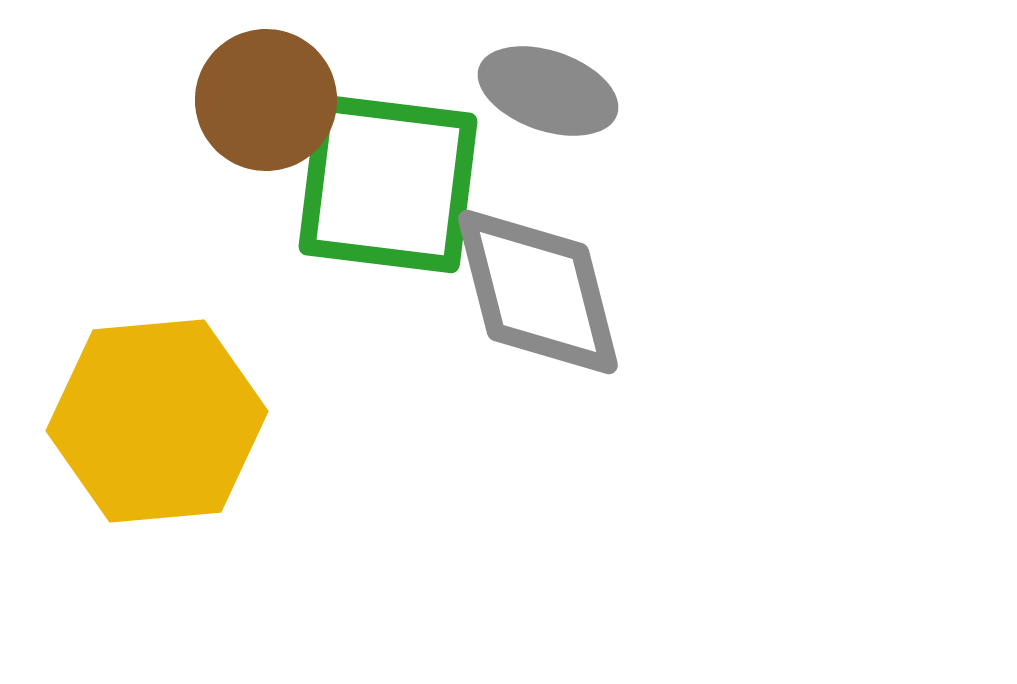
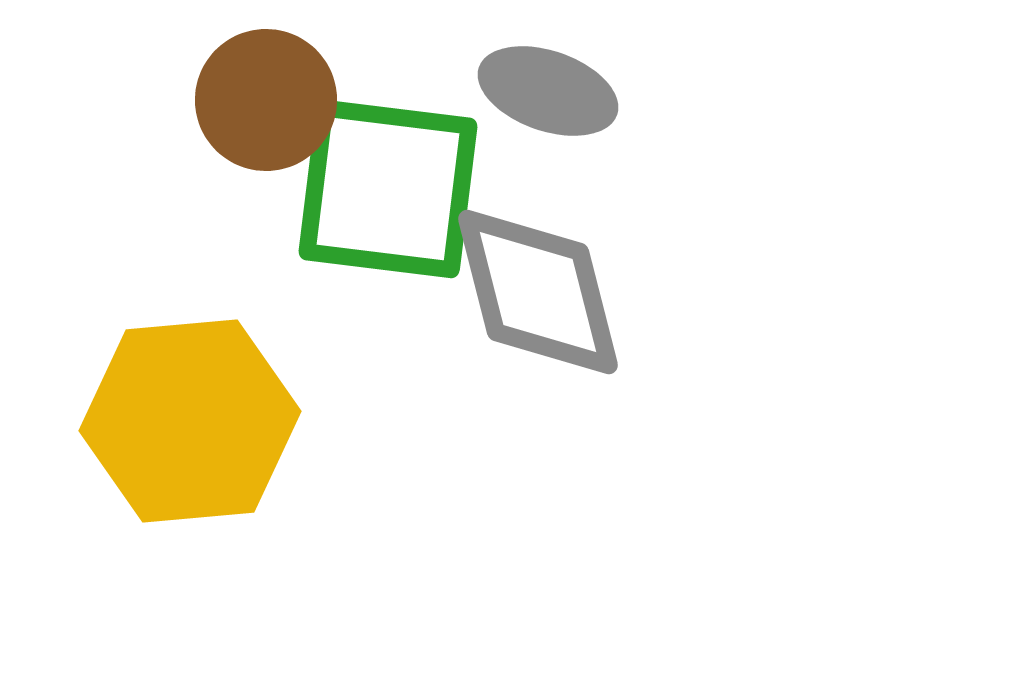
green square: moved 5 px down
yellow hexagon: moved 33 px right
